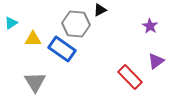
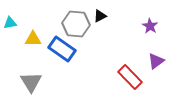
black triangle: moved 6 px down
cyan triangle: moved 1 px left; rotated 24 degrees clockwise
gray triangle: moved 4 px left
